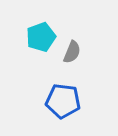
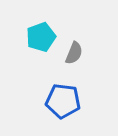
gray semicircle: moved 2 px right, 1 px down
